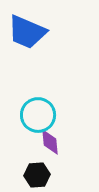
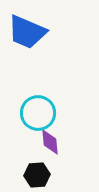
cyan circle: moved 2 px up
